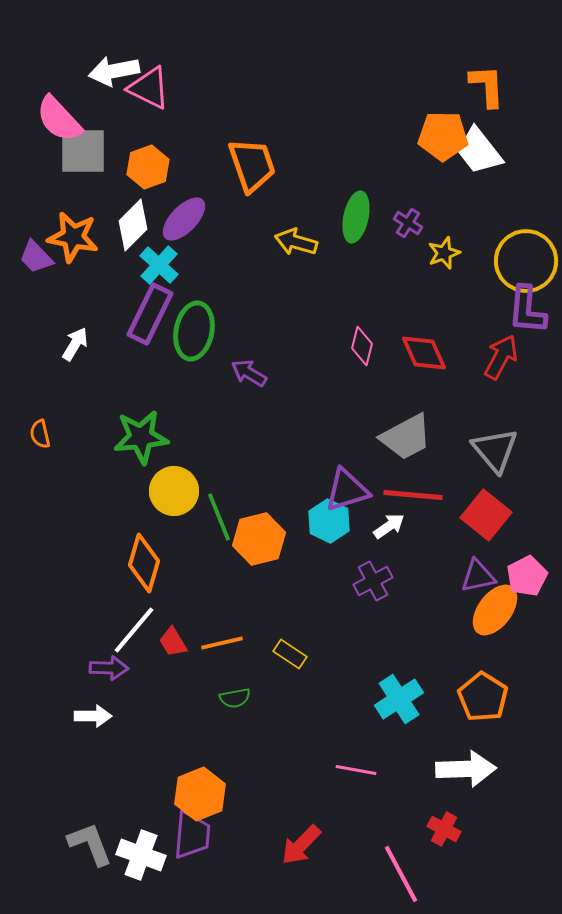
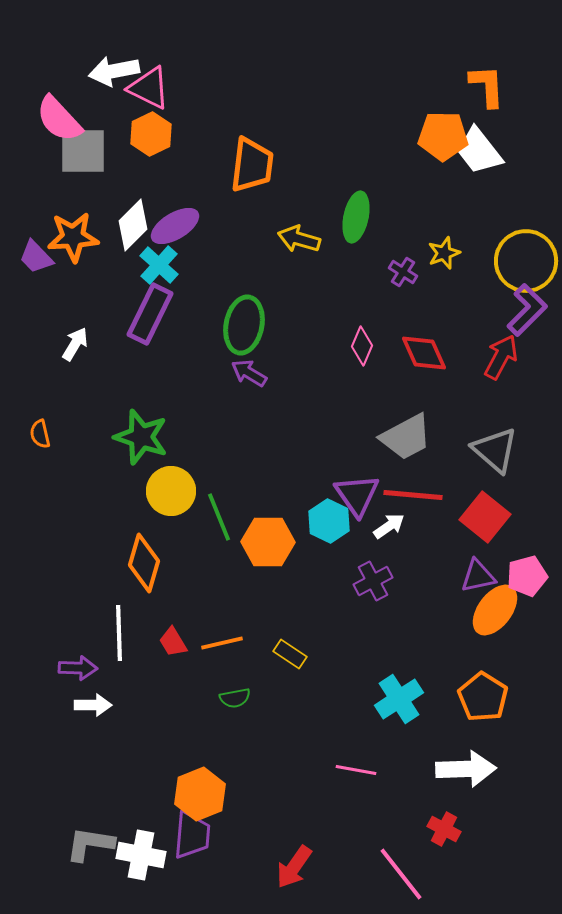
orange trapezoid at (252, 165): rotated 26 degrees clockwise
orange hexagon at (148, 167): moved 3 px right, 33 px up; rotated 6 degrees counterclockwise
purple ellipse at (184, 219): moved 9 px left, 7 px down; rotated 15 degrees clockwise
purple cross at (408, 223): moved 5 px left, 49 px down
orange star at (73, 237): rotated 15 degrees counterclockwise
yellow arrow at (296, 242): moved 3 px right, 3 px up
purple L-shape at (527, 310): rotated 140 degrees counterclockwise
green ellipse at (194, 331): moved 50 px right, 6 px up
pink diamond at (362, 346): rotated 9 degrees clockwise
green star at (141, 437): rotated 24 degrees clockwise
gray triangle at (495, 450): rotated 9 degrees counterclockwise
purple triangle at (347, 490): moved 10 px right, 5 px down; rotated 48 degrees counterclockwise
yellow circle at (174, 491): moved 3 px left
red square at (486, 515): moved 1 px left, 2 px down
orange hexagon at (259, 539): moved 9 px right, 3 px down; rotated 15 degrees clockwise
pink pentagon at (527, 576): rotated 12 degrees clockwise
white line at (134, 630): moved 15 px left, 3 px down; rotated 42 degrees counterclockwise
purple arrow at (109, 668): moved 31 px left
white arrow at (93, 716): moved 11 px up
gray L-shape at (90, 844): rotated 60 degrees counterclockwise
red arrow at (301, 845): moved 7 px left, 22 px down; rotated 9 degrees counterclockwise
white cross at (141, 855): rotated 9 degrees counterclockwise
pink line at (401, 874): rotated 10 degrees counterclockwise
